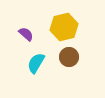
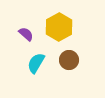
yellow hexagon: moved 5 px left; rotated 16 degrees counterclockwise
brown circle: moved 3 px down
